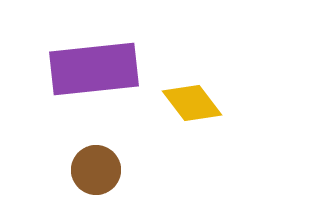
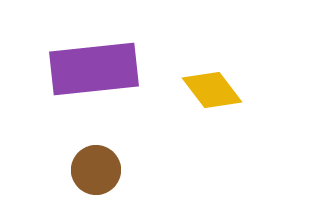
yellow diamond: moved 20 px right, 13 px up
